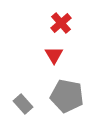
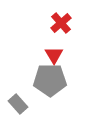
gray pentagon: moved 17 px left, 16 px up; rotated 12 degrees counterclockwise
gray rectangle: moved 5 px left
